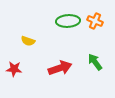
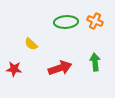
green ellipse: moved 2 px left, 1 px down
yellow semicircle: moved 3 px right, 3 px down; rotated 24 degrees clockwise
green arrow: rotated 30 degrees clockwise
